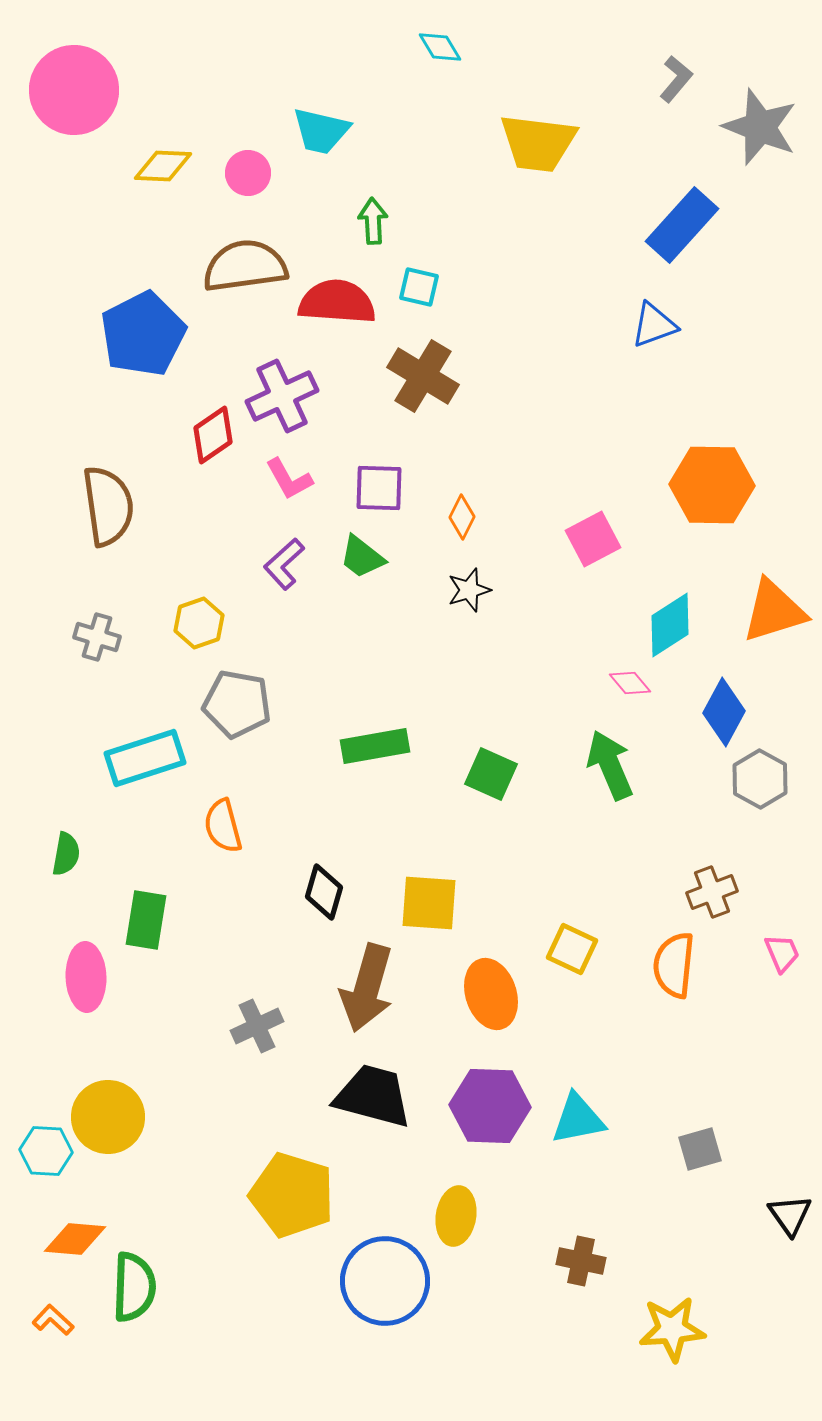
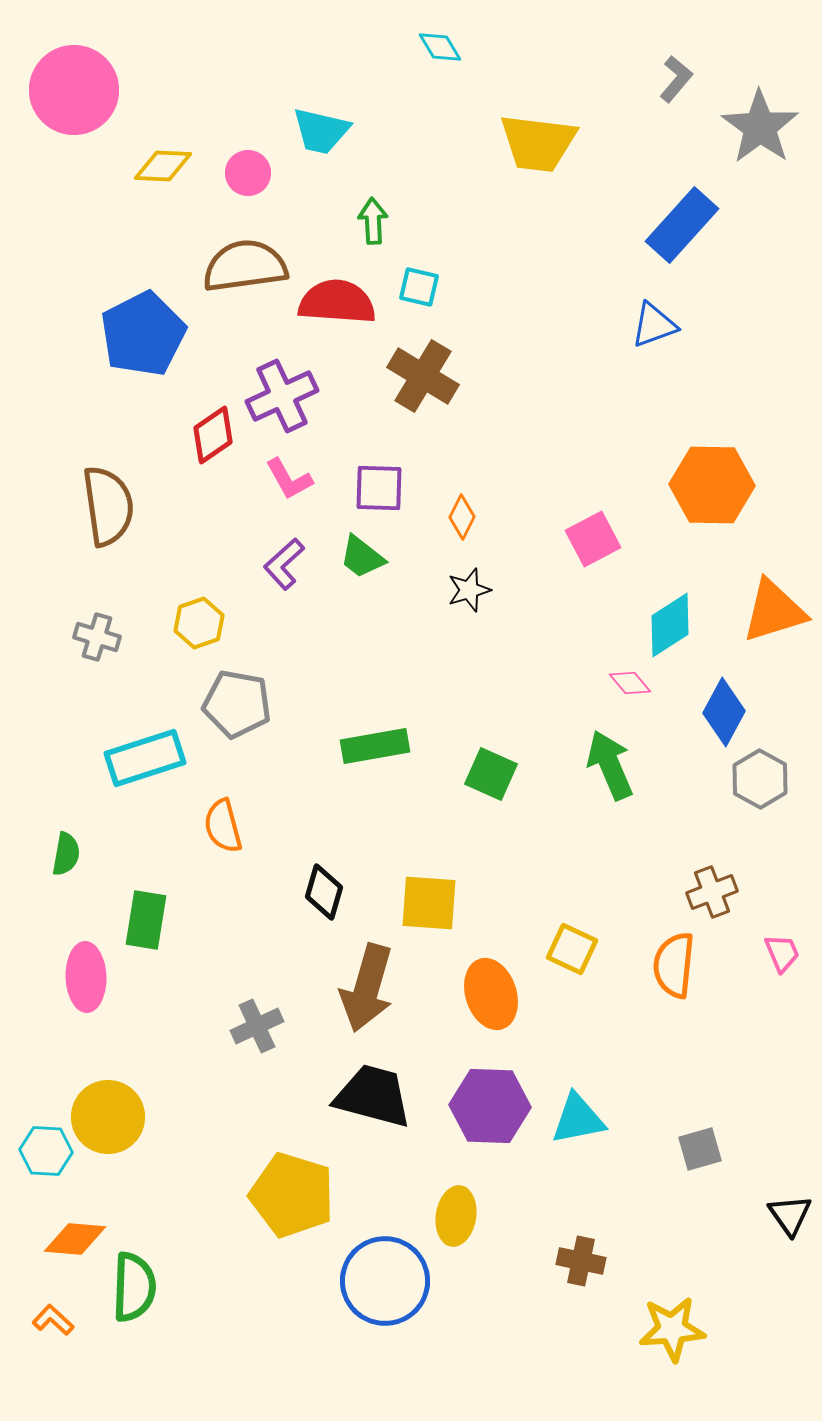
gray star at (760, 127): rotated 14 degrees clockwise
